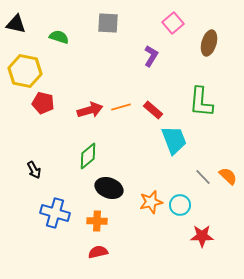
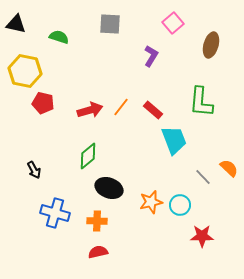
gray square: moved 2 px right, 1 px down
brown ellipse: moved 2 px right, 2 px down
orange line: rotated 36 degrees counterclockwise
orange semicircle: moved 1 px right, 8 px up
